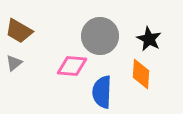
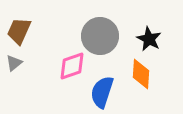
brown trapezoid: rotated 84 degrees clockwise
pink diamond: rotated 24 degrees counterclockwise
blue semicircle: rotated 16 degrees clockwise
